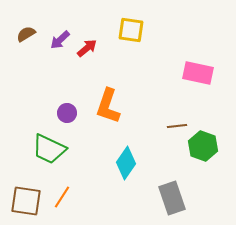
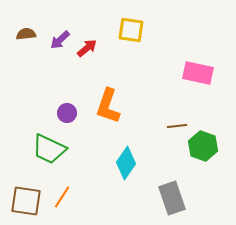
brown semicircle: rotated 24 degrees clockwise
